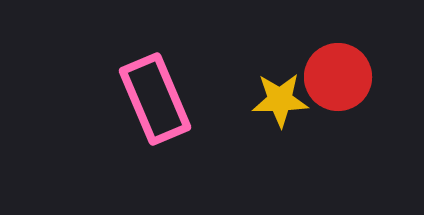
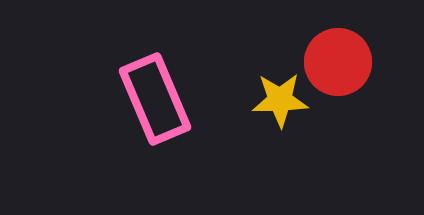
red circle: moved 15 px up
